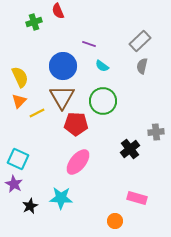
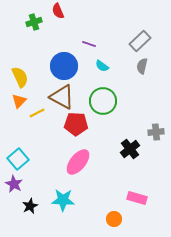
blue circle: moved 1 px right
brown triangle: rotated 32 degrees counterclockwise
cyan square: rotated 25 degrees clockwise
cyan star: moved 2 px right, 2 px down
orange circle: moved 1 px left, 2 px up
